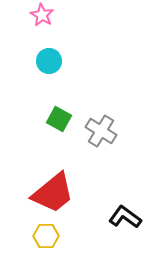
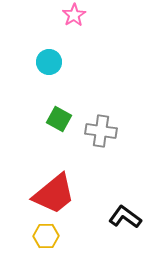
pink star: moved 32 px right; rotated 10 degrees clockwise
cyan circle: moved 1 px down
gray cross: rotated 24 degrees counterclockwise
red trapezoid: moved 1 px right, 1 px down
